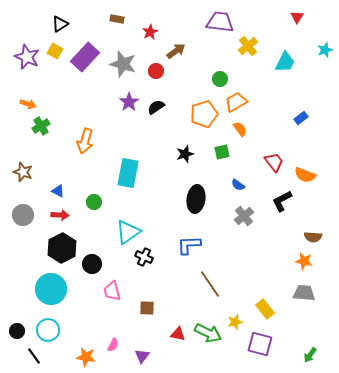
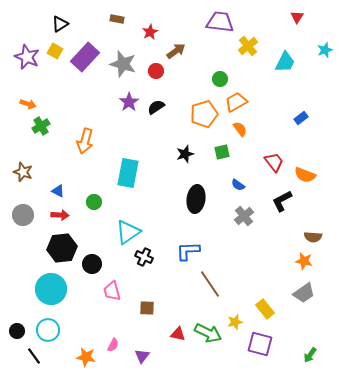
blue L-shape at (189, 245): moved 1 px left, 6 px down
black hexagon at (62, 248): rotated 20 degrees clockwise
gray trapezoid at (304, 293): rotated 140 degrees clockwise
